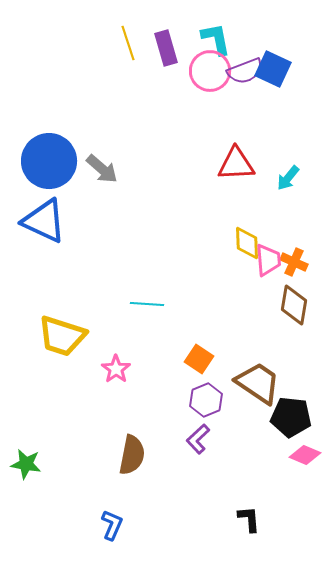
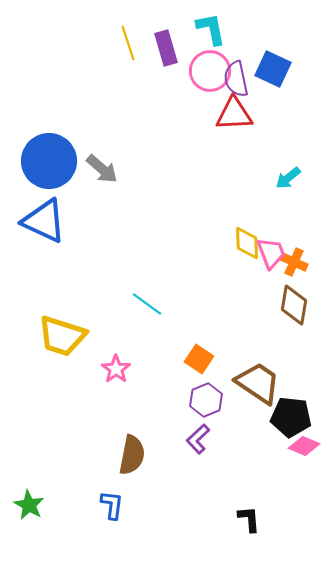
cyan L-shape: moved 5 px left, 10 px up
purple semicircle: moved 9 px left, 8 px down; rotated 99 degrees clockwise
red triangle: moved 2 px left, 50 px up
cyan arrow: rotated 12 degrees clockwise
pink trapezoid: moved 3 px right, 7 px up; rotated 16 degrees counterclockwise
cyan line: rotated 32 degrees clockwise
pink diamond: moved 1 px left, 9 px up
green star: moved 3 px right, 41 px down; rotated 20 degrees clockwise
blue L-shape: moved 20 px up; rotated 16 degrees counterclockwise
